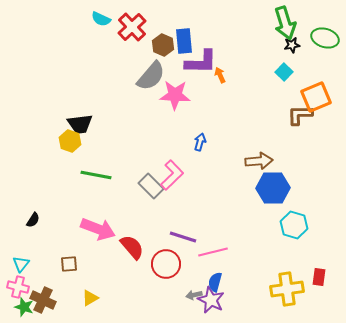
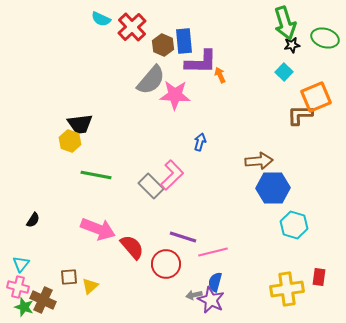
gray semicircle: moved 4 px down
brown square: moved 13 px down
yellow triangle: moved 12 px up; rotated 12 degrees counterclockwise
